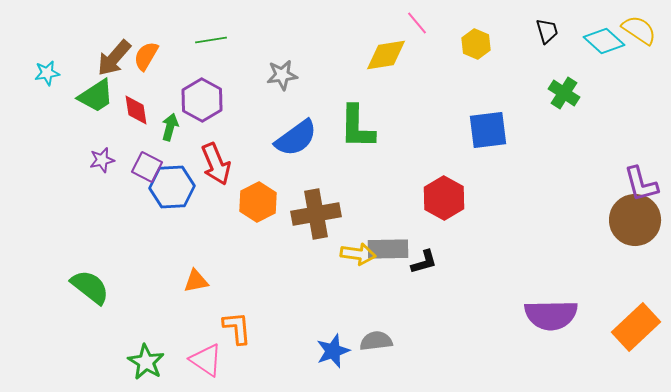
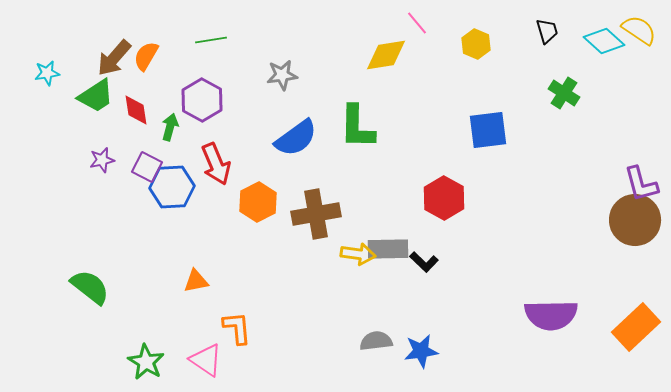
black L-shape: rotated 60 degrees clockwise
blue star: moved 88 px right; rotated 12 degrees clockwise
